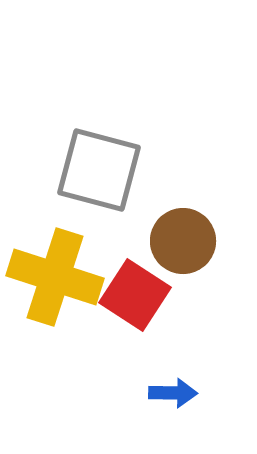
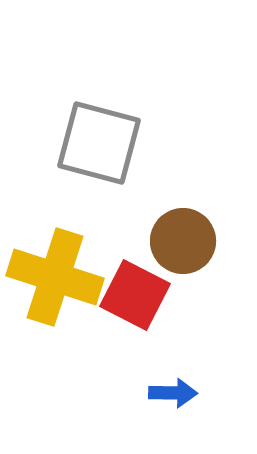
gray square: moved 27 px up
red square: rotated 6 degrees counterclockwise
